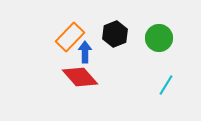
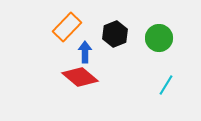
orange rectangle: moved 3 px left, 10 px up
red diamond: rotated 9 degrees counterclockwise
